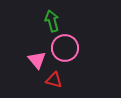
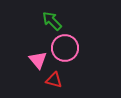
green arrow: rotated 30 degrees counterclockwise
pink triangle: moved 1 px right
